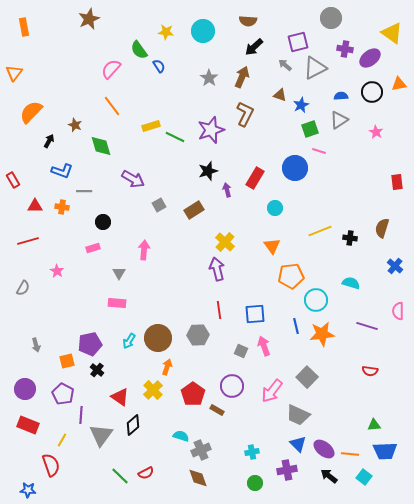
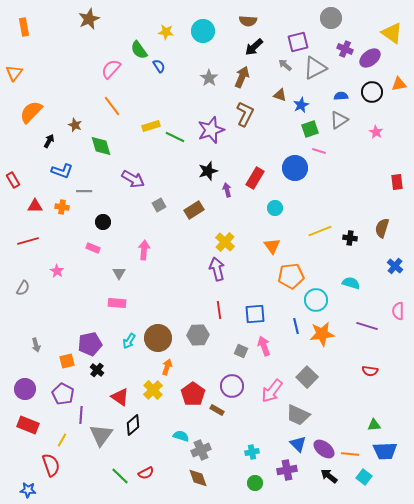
purple cross at (345, 49): rotated 14 degrees clockwise
pink rectangle at (93, 248): rotated 40 degrees clockwise
